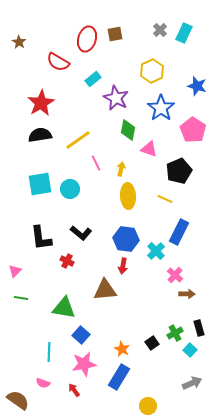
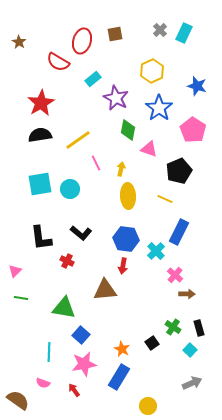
red ellipse at (87, 39): moved 5 px left, 2 px down
blue star at (161, 108): moved 2 px left
green cross at (175, 333): moved 2 px left, 6 px up; rotated 28 degrees counterclockwise
